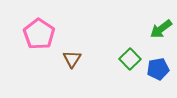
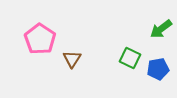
pink pentagon: moved 1 px right, 5 px down
green square: moved 1 px up; rotated 20 degrees counterclockwise
